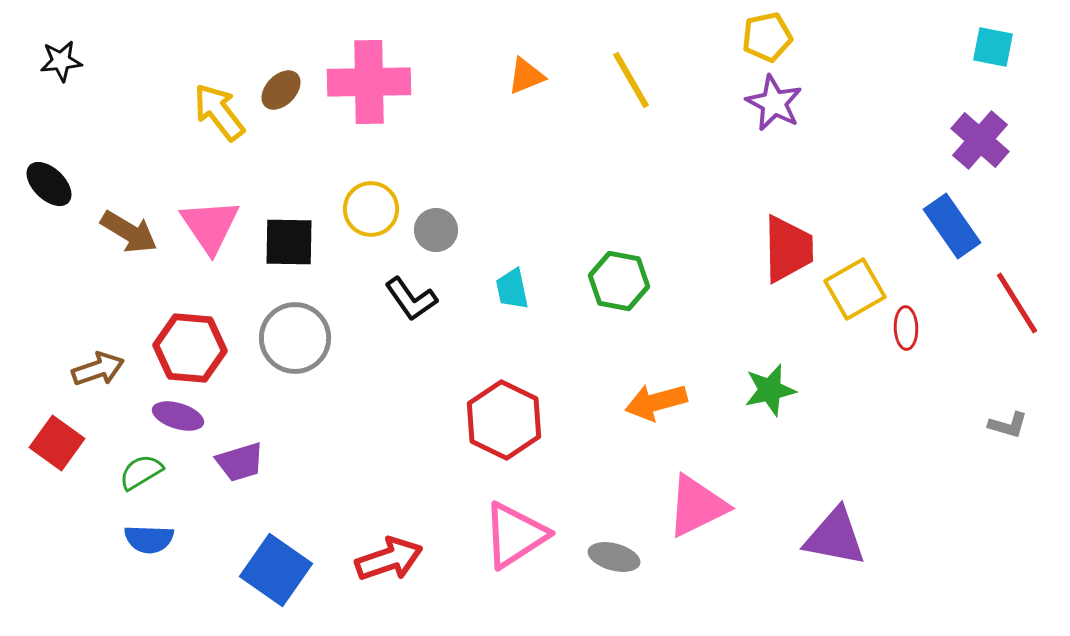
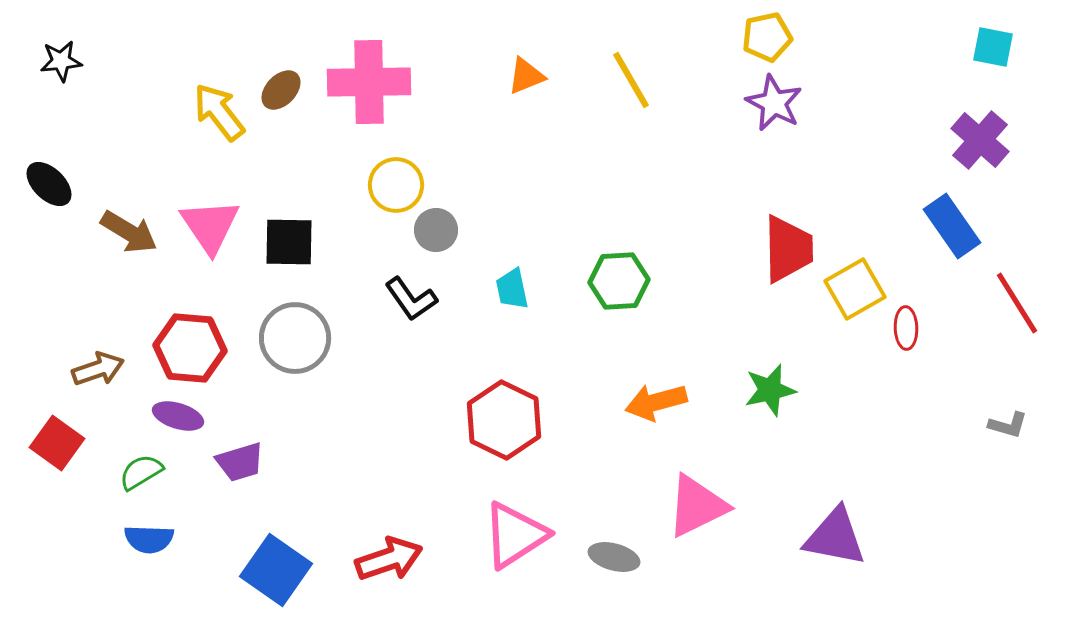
yellow circle at (371, 209): moved 25 px right, 24 px up
green hexagon at (619, 281): rotated 14 degrees counterclockwise
